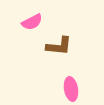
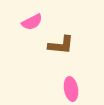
brown L-shape: moved 2 px right, 1 px up
